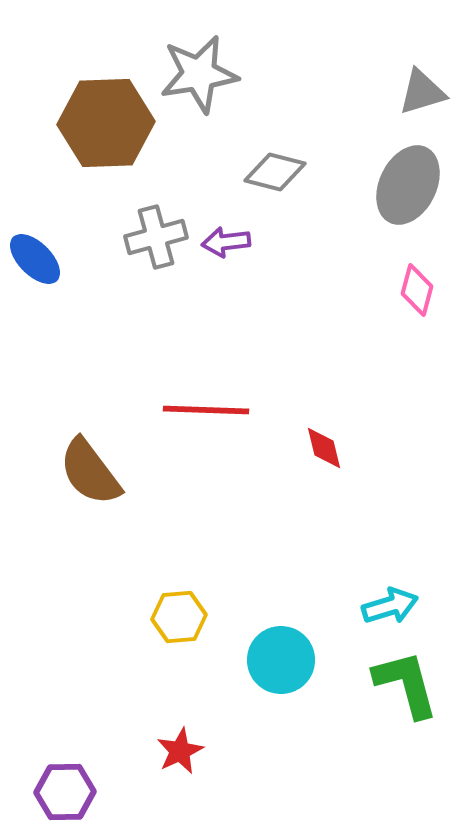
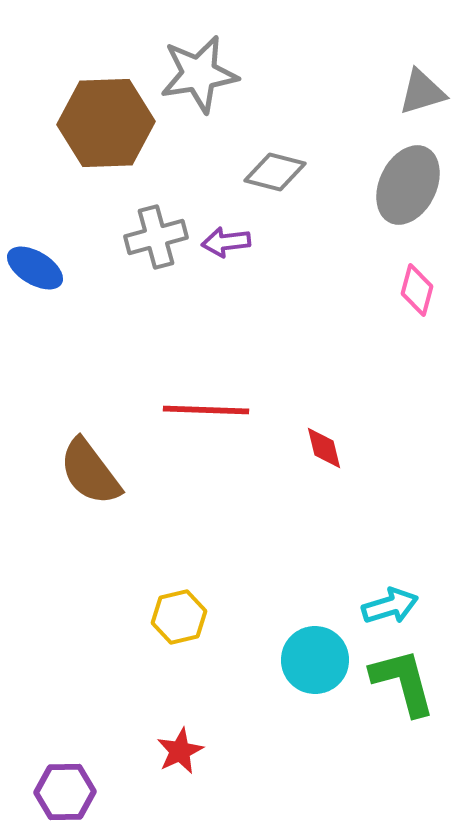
blue ellipse: moved 9 px down; rotated 14 degrees counterclockwise
yellow hexagon: rotated 8 degrees counterclockwise
cyan circle: moved 34 px right
green L-shape: moved 3 px left, 2 px up
